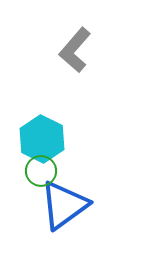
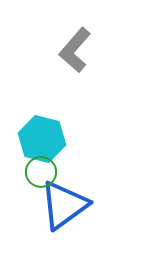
cyan hexagon: rotated 12 degrees counterclockwise
green circle: moved 1 px down
